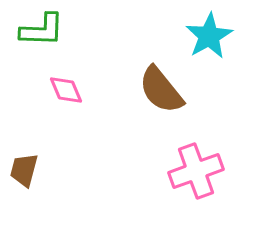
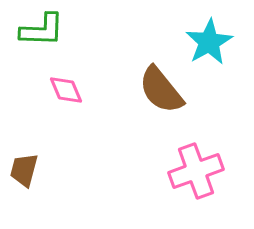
cyan star: moved 6 px down
